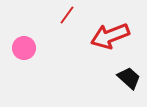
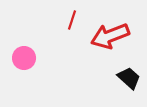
red line: moved 5 px right, 5 px down; rotated 18 degrees counterclockwise
pink circle: moved 10 px down
